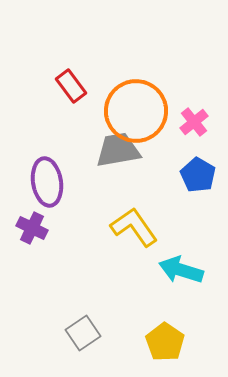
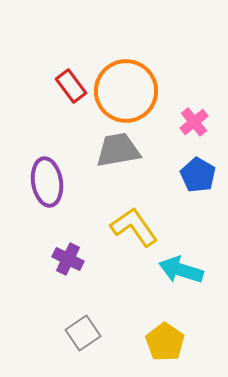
orange circle: moved 10 px left, 20 px up
purple cross: moved 36 px right, 31 px down
